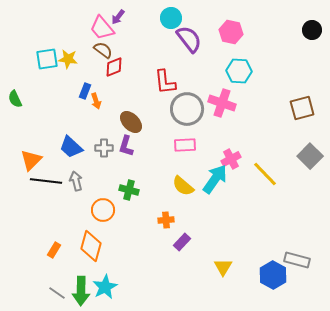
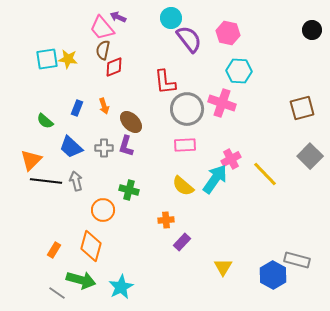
purple arrow at (118, 17): rotated 77 degrees clockwise
pink hexagon at (231, 32): moved 3 px left, 1 px down
brown semicircle at (103, 50): rotated 114 degrees counterclockwise
blue rectangle at (85, 91): moved 8 px left, 17 px down
green semicircle at (15, 99): moved 30 px right, 22 px down; rotated 24 degrees counterclockwise
orange arrow at (96, 101): moved 8 px right, 5 px down
cyan star at (105, 287): moved 16 px right
green arrow at (81, 291): moved 11 px up; rotated 76 degrees counterclockwise
